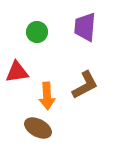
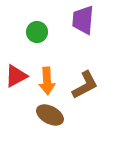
purple trapezoid: moved 2 px left, 7 px up
red triangle: moved 1 px left, 4 px down; rotated 20 degrees counterclockwise
orange arrow: moved 15 px up
brown ellipse: moved 12 px right, 13 px up
